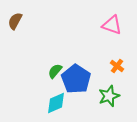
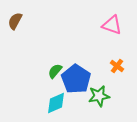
green star: moved 10 px left; rotated 10 degrees clockwise
